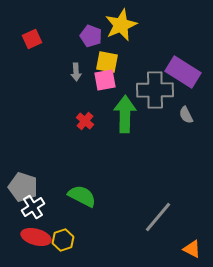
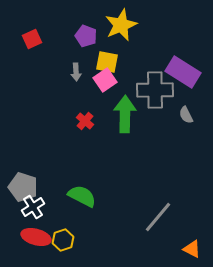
purple pentagon: moved 5 px left
pink square: rotated 25 degrees counterclockwise
